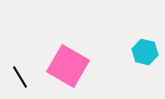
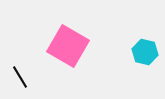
pink square: moved 20 px up
